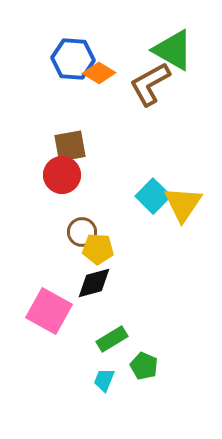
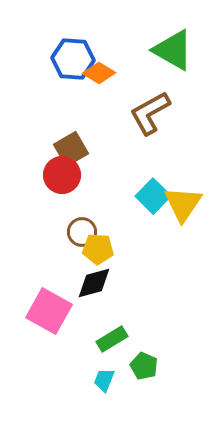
brown L-shape: moved 29 px down
brown square: moved 1 px right, 3 px down; rotated 20 degrees counterclockwise
